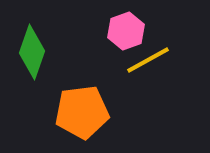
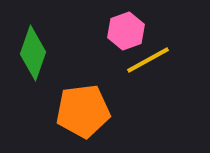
green diamond: moved 1 px right, 1 px down
orange pentagon: moved 1 px right, 1 px up
